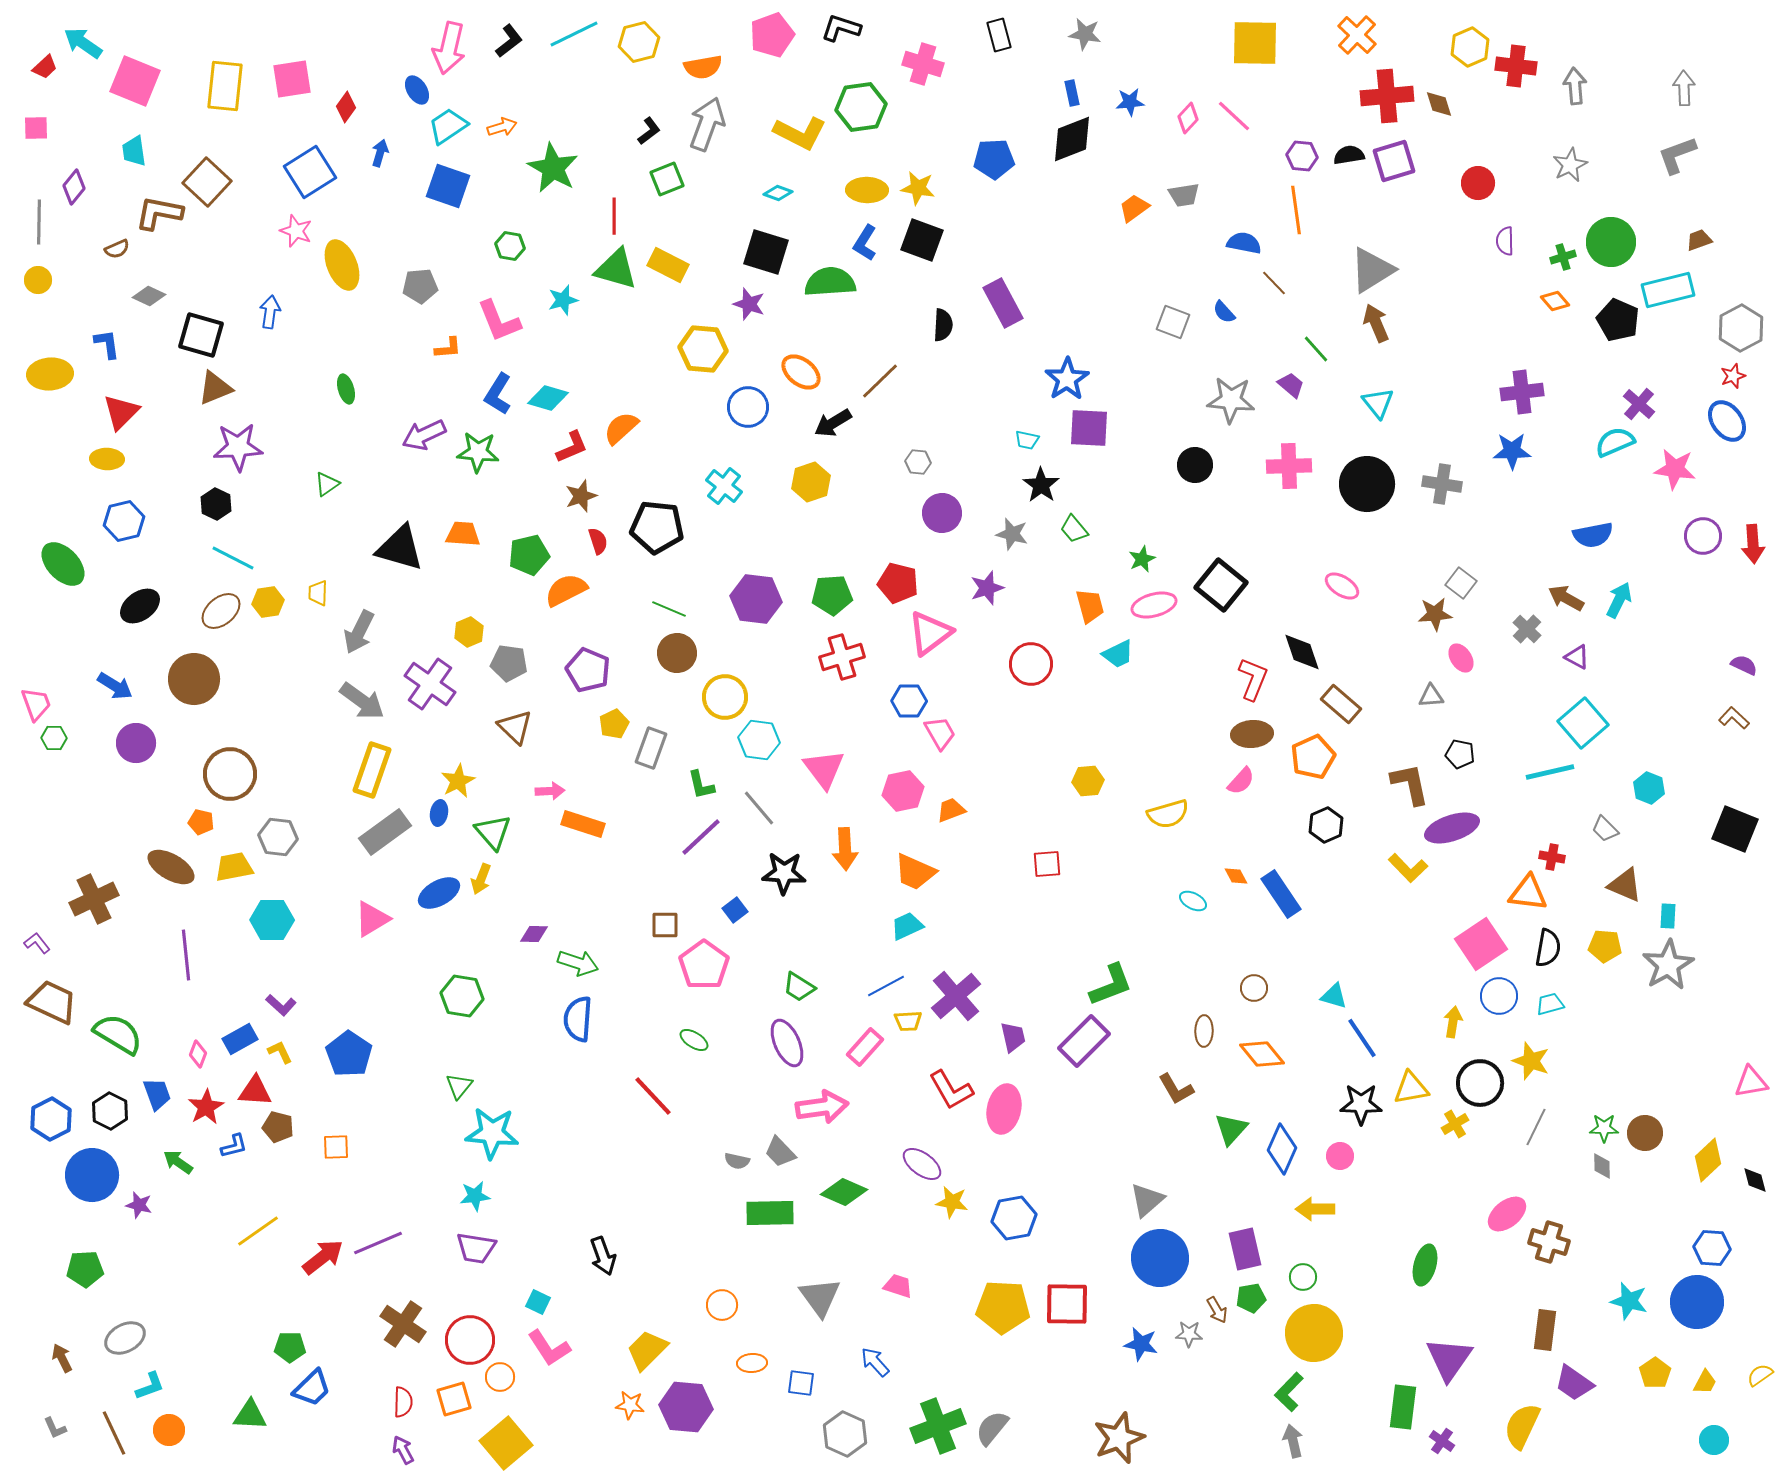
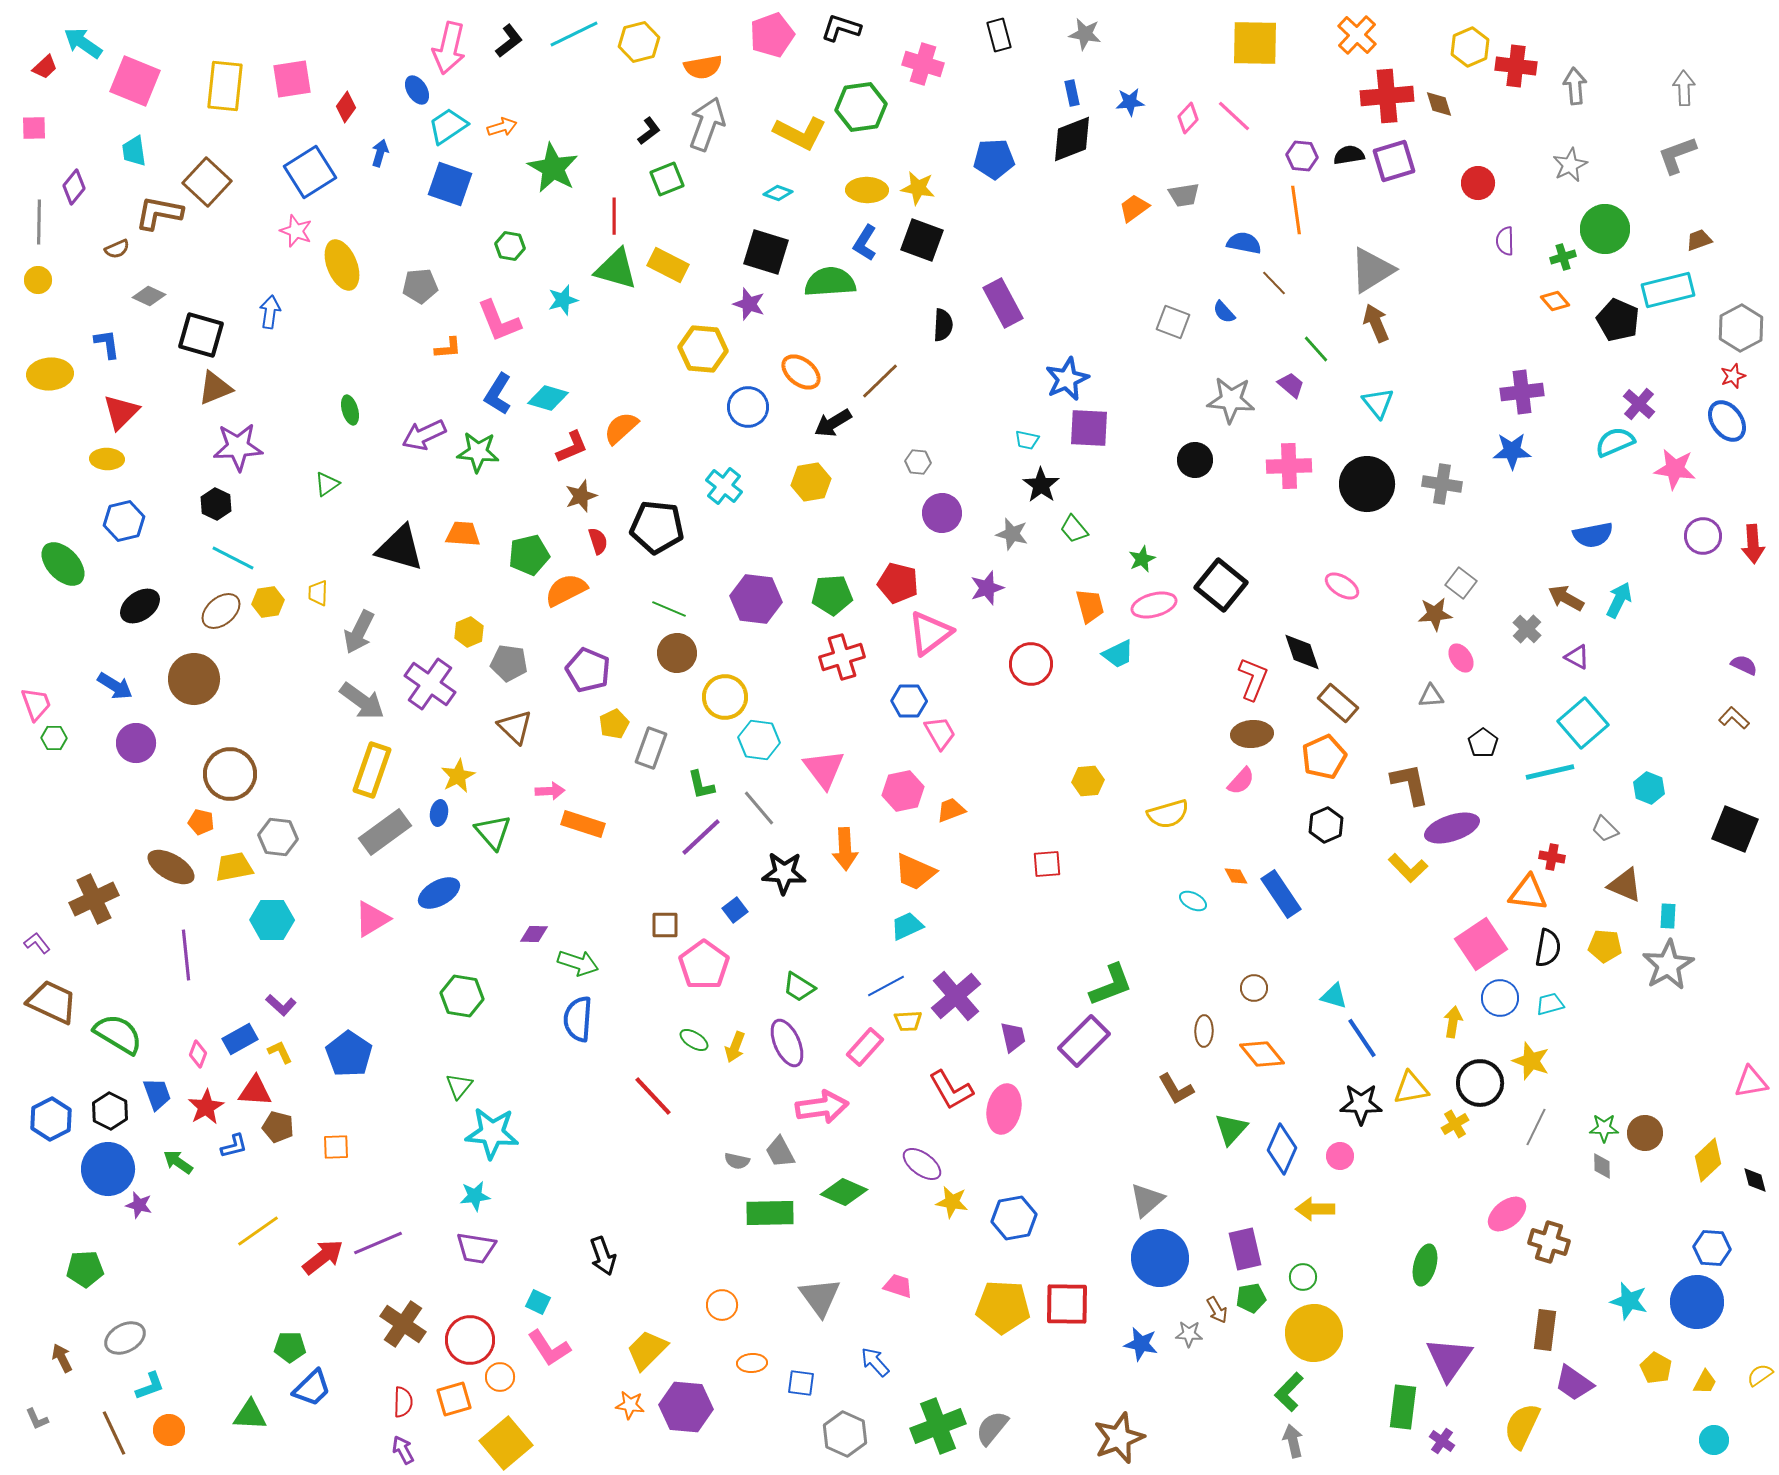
pink square at (36, 128): moved 2 px left
blue square at (448, 186): moved 2 px right, 2 px up
green circle at (1611, 242): moved 6 px left, 13 px up
blue star at (1067, 379): rotated 9 degrees clockwise
green ellipse at (346, 389): moved 4 px right, 21 px down
black circle at (1195, 465): moved 5 px up
yellow hexagon at (811, 482): rotated 9 degrees clockwise
brown rectangle at (1341, 704): moved 3 px left, 1 px up
black pentagon at (1460, 754): moved 23 px right, 11 px up; rotated 24 degrees clockwise
orange pentagon at (1313, 757): moved 11 px right
yellow star at (458, 781): moved 5 px up
yellow arrow at (481, 879): moved 254 px right, 168 px down
blue circle at (1499, 996): moved 1 px right, 2 px down
gray trapezoid at (780, 1152): rotated 16 degrees clockwise
blue circle at (92, 1175): moved 16 px right, 6 px up
yellow pentagon at (1655, 1373): moved 1 px right, 5 px up; rotated 8 degrees counterclockwise
gray L-shape at (55, 1428): moved 18 px left, 9 px up
